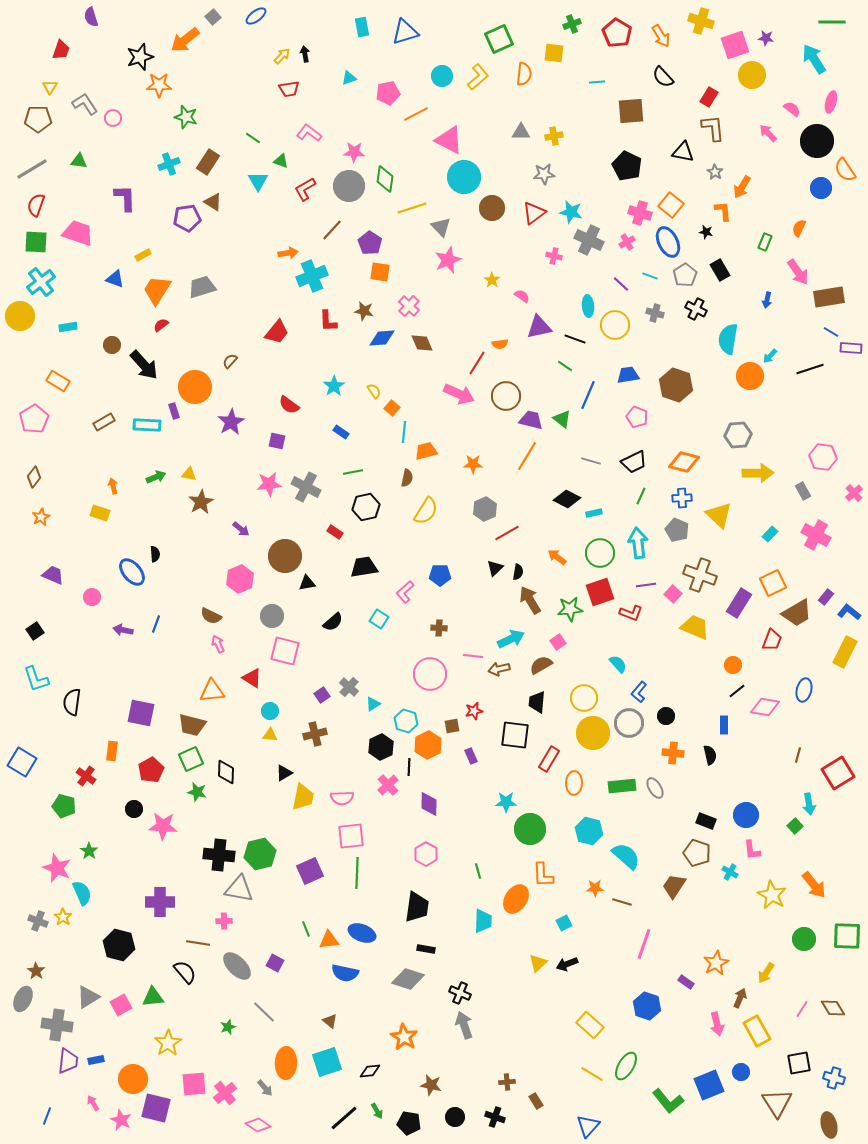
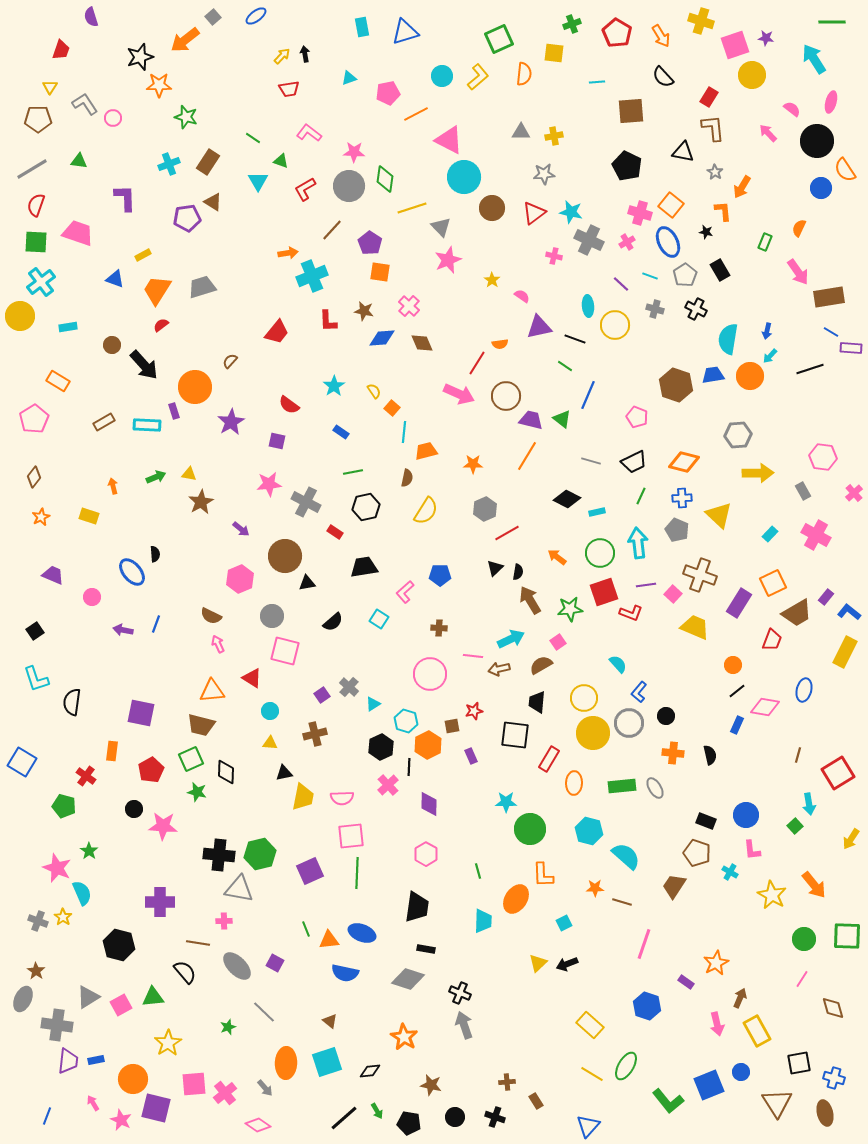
blue arrow at (767, 300): moved 31 px down
gray cross at (655, 313): moved 4 px up
blue trapezoid at (628, 375): moved 85 px right
gray cross at (306, 487): moved 15 px down
yellow rectangle at (100, 513): moved 11 px left, 3 px down
cyan rectangle at (594, 513): moved 3 px right, 1 px up
red square at (600, 592): moved 4 px right
brown trapezoid at (192, 725): moved 9 px right
blue rectangle at (724, 725): moved 13 px right; rotated 24 degrees clockwise
yellow triangle at (270, 735): moved 8 px down
black triangle at (284, 773): rotated 18 degrees clockwise
yellow arrow at (766, 973): moved 85 px right, 134 px up
brown diamond at (833, 1008): rotated 15 degrees clockwise
pink line at (802, 1009): moved 30 px up
brown ellipse at (829, 1125): moved 4 px left, 12 px up
